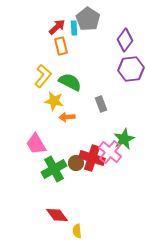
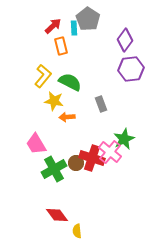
red arrow: moved 4 px left, 1 px up
